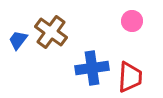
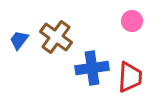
brown cross: moved 5 px right, 5 px down
blue trapezoid: moved 1 px right
